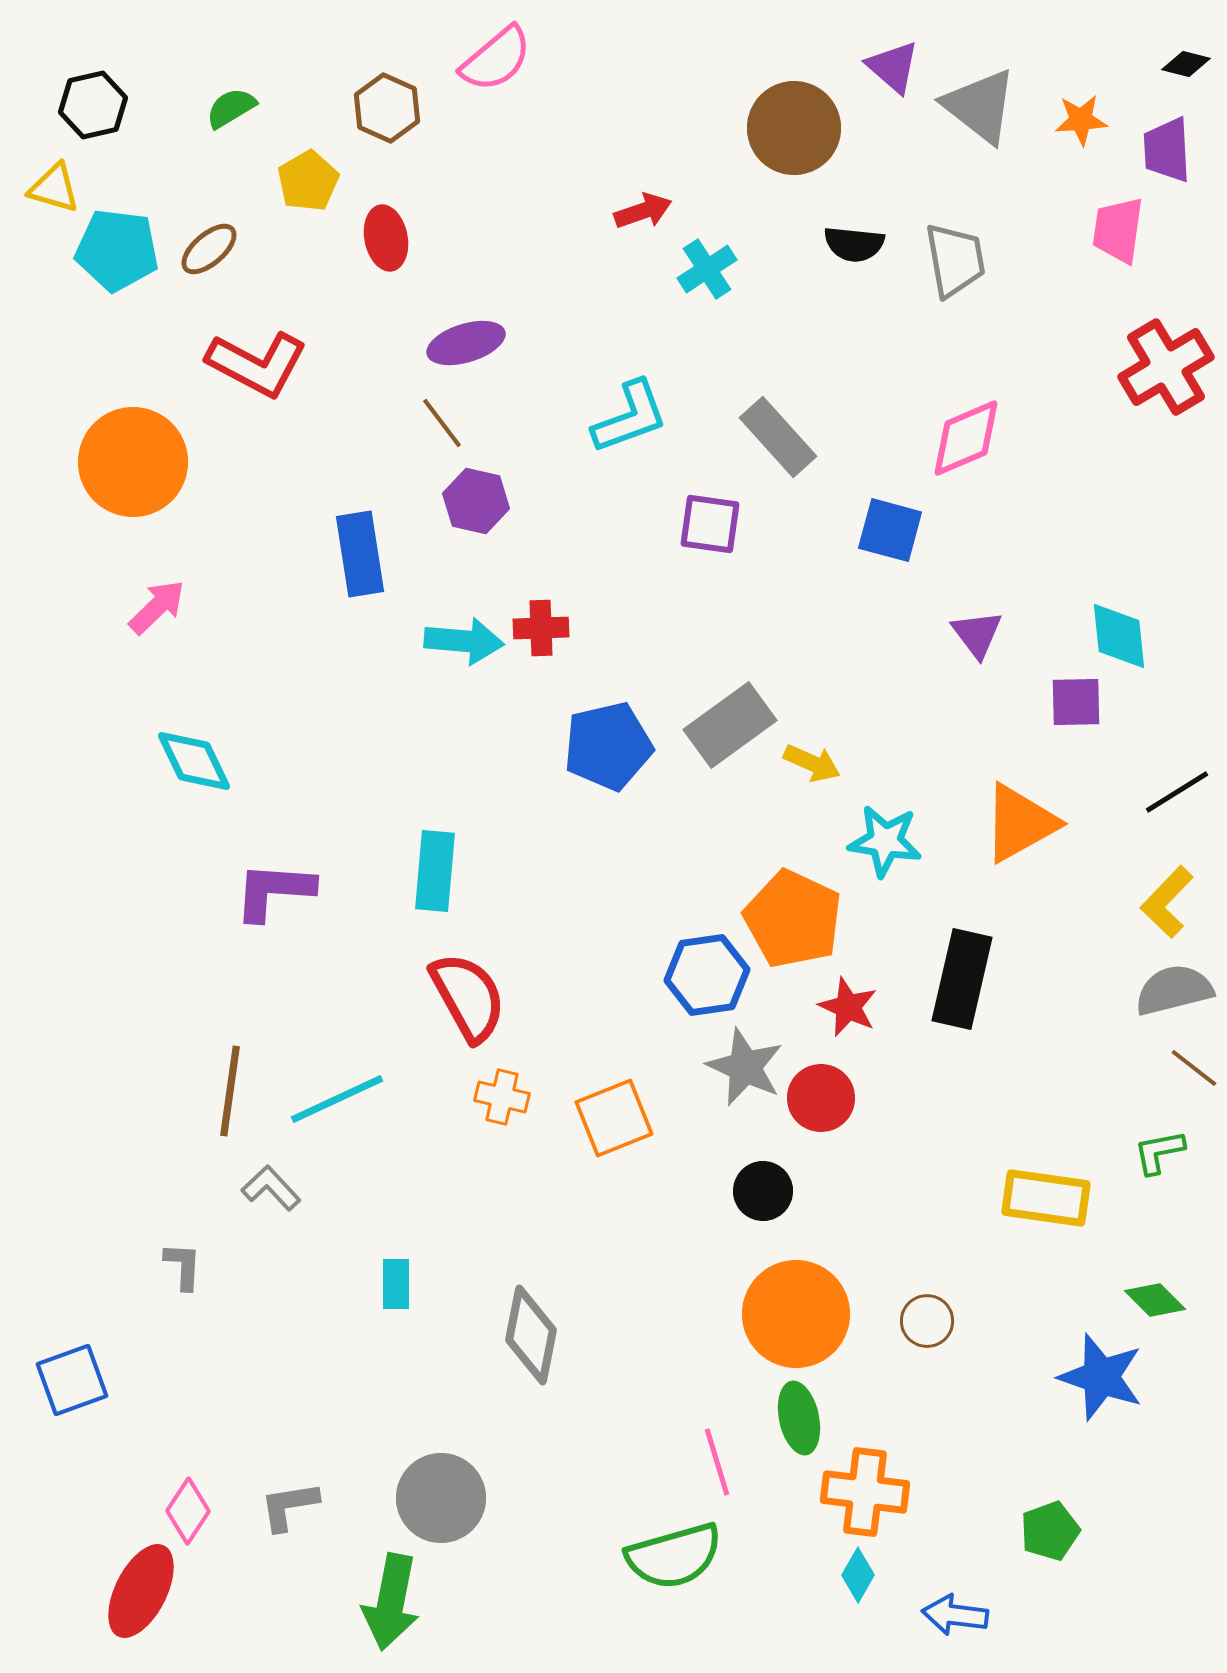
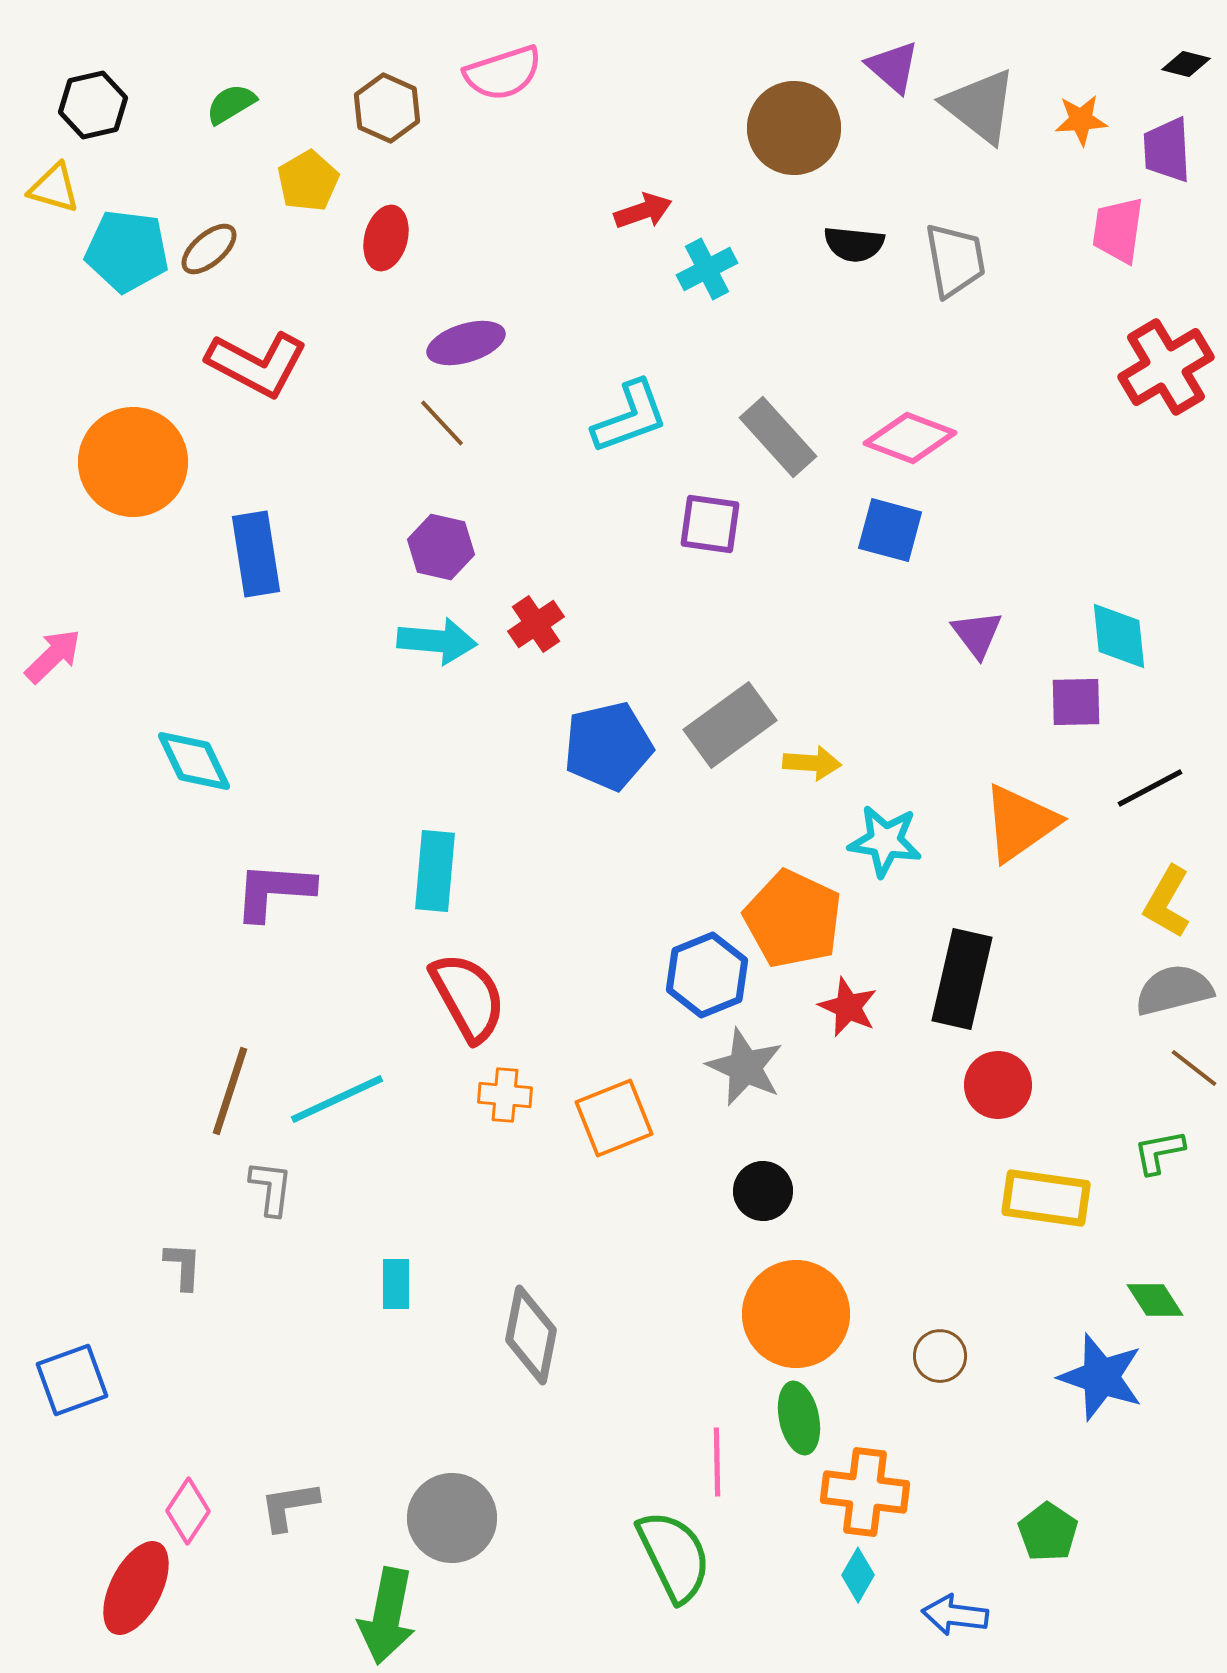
pink semicircle at (496, 59): moved 7 px right, 14 px down; rotated 22 degrees clockwise
green semicircle at (231, 108): moved 4 px up
red ellipse at (386, 238): rotated 26 degrees clockwise
cyan pentagon at (117, 250): moved 10 px right, 1 px down
cyan cross at (707, 269): rotated 6 degrees clockwise
brown line at (442, 423): rotated 6 degrees counterclockwise
pink diamond at (966, 438): moved 56 px left; rotated 44 degrees clockwise
purple hexagon at (476, 501): moved 35 px left, 46 px down
blue rectangle at (360, 554): moved 104 px left
pink arrow at (157, 607): moved 104 px left, 49 px down
red cross at (541, 628): moved 5 px left, 4 px up; rotated 32 degrees counterclockwise
cyan arrow at (464, 641): moved 27 px left
yellow arrow at (812, 763): rotated 20 degrees counterclockwise
black line at (1177, 792): moved 27 px left, 4 px up; rotated 4 degrees clockwise
orange triangle at (1020, 823): rotated 6 degrees counterclockwise
yellow L-shape at (1167, 902): rotated 14 degrees counterclockwise
blue hexagon at (707, 975): rotated 14 degrees counterclockwise
brown line at (230, 1091): rotated 10 degrees clockwise
orange cross at (502, 1097): moved 3 px right, 2 px up; rotated 8 degrees counterclockwise
red circle at (821, 1098): moved 177 px right, 13 px up
gray L-shape at (271, 1188): rotated 50 degrees clockwise
green diamond at (1155, 1300): rotated 12 degrees clockwise
brown circle at (927, 1321): moved 13 px right, 35 px down
pink line at (717, 1462): rotated 16 degrees clockwise
gray circle at (441, 1498): moved 11 px right, 20 px down
green pentagon at (1050, 1531): moved 2 px left, 1 px down; rotated 18 degrees counterclockwise
green semicircle at (674, 1556): rotated 100 degrees counterclockwise
red ellipse at (141, 1591): moved 5 px left, 3 px up
green arrow at (391, 1602): moved 4 px left, 14 px down
